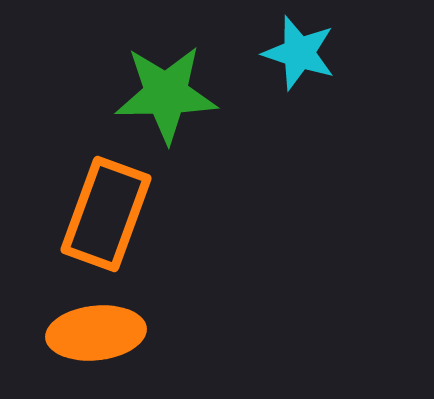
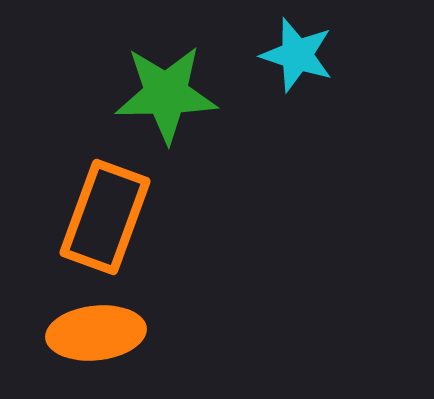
cyan star: moved 2 px left, 2 px down
orange rectangle: moved 1 px left, 3 px down
